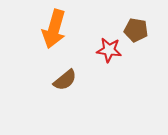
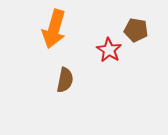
red star: rotated 25 degrees clockwise
brown semicircle: rotated 40 degrees counterclockwise
